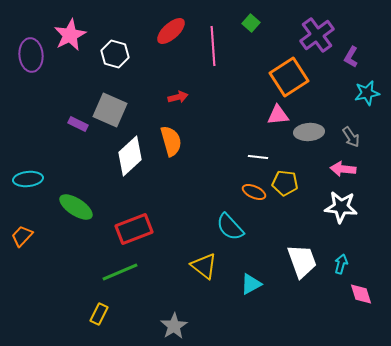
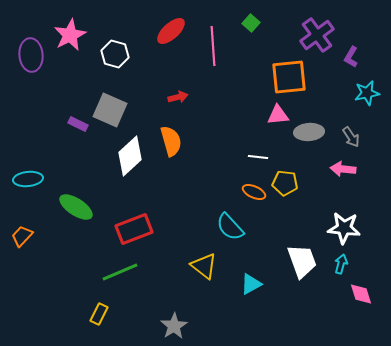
orange square: rotated 27 degrees clockwise
white star: moved 3 px right, 21 px down
